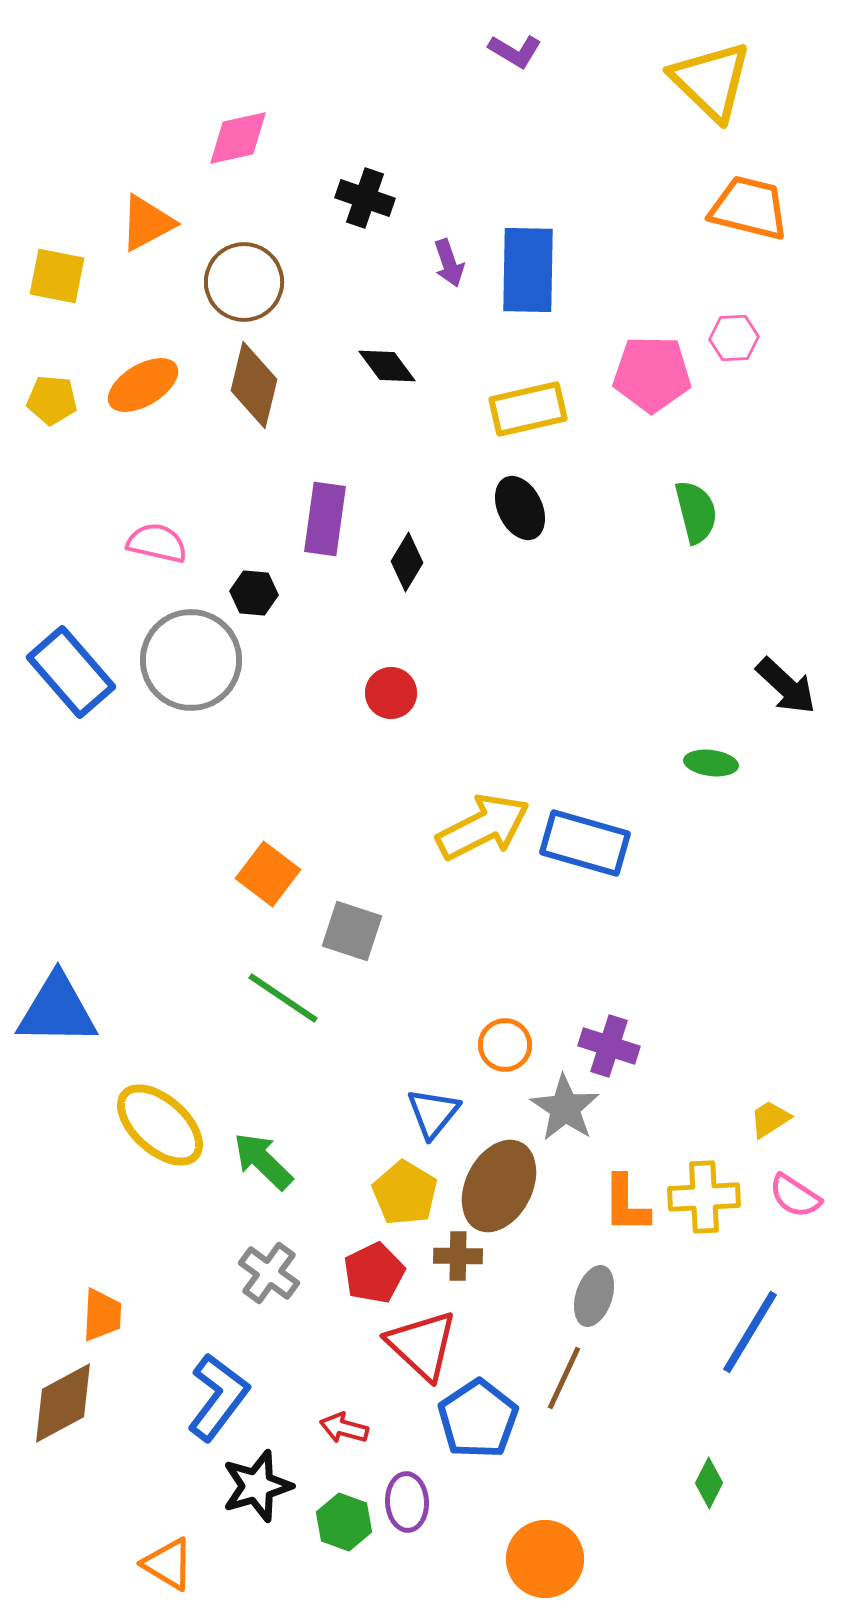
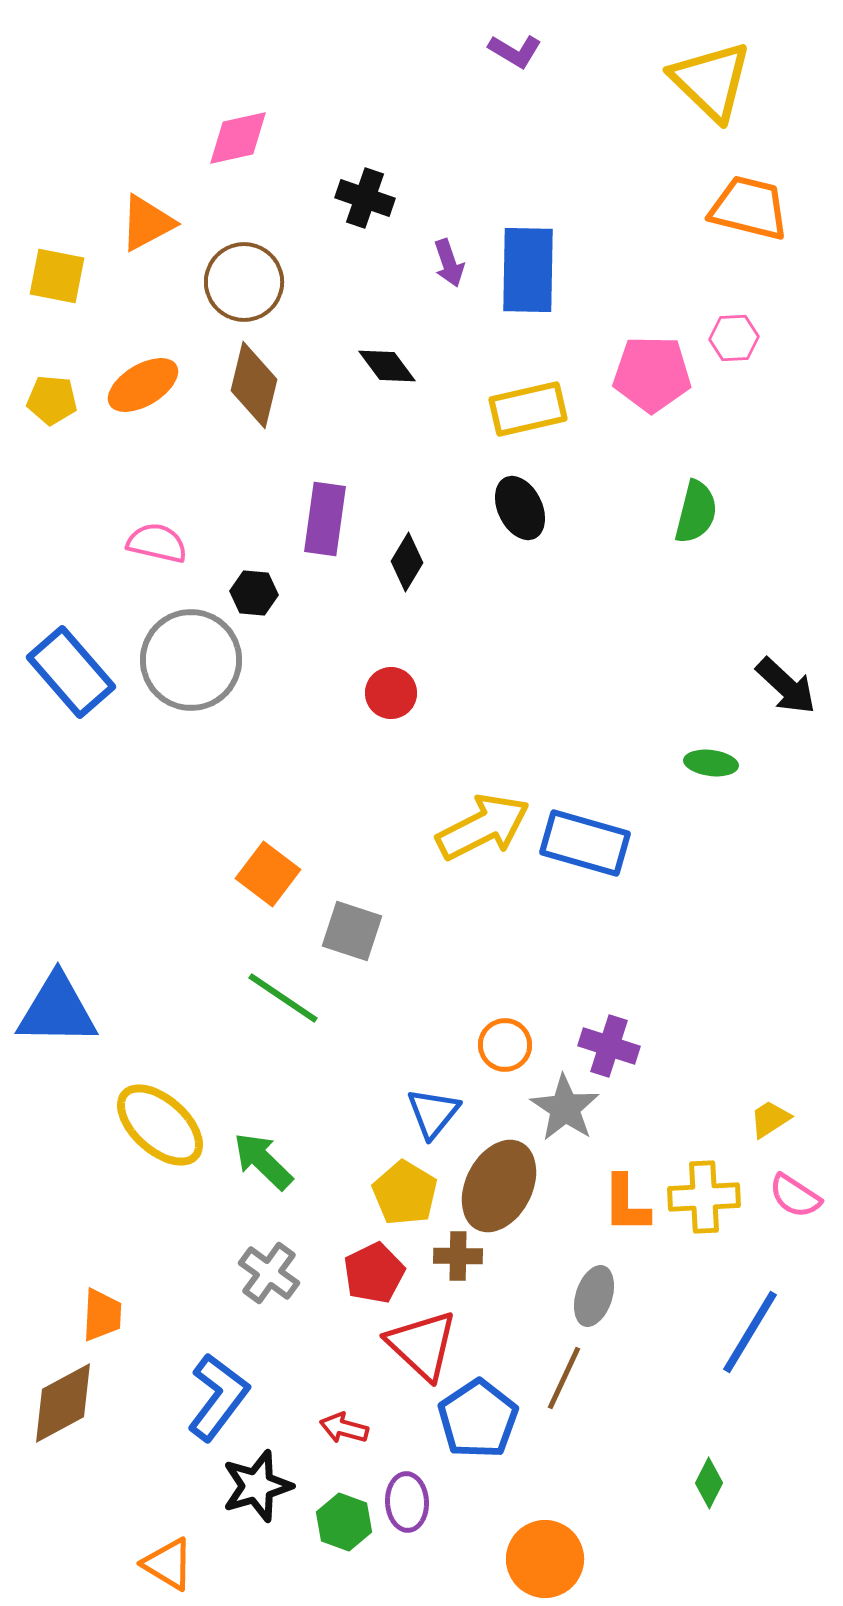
green semicircle at (696, 512): rotated 28 degrees clockwise
